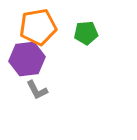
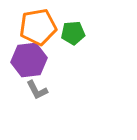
green pentagon: moved 13 px left
purple hexagon: moved 2 px right, 1 px down
